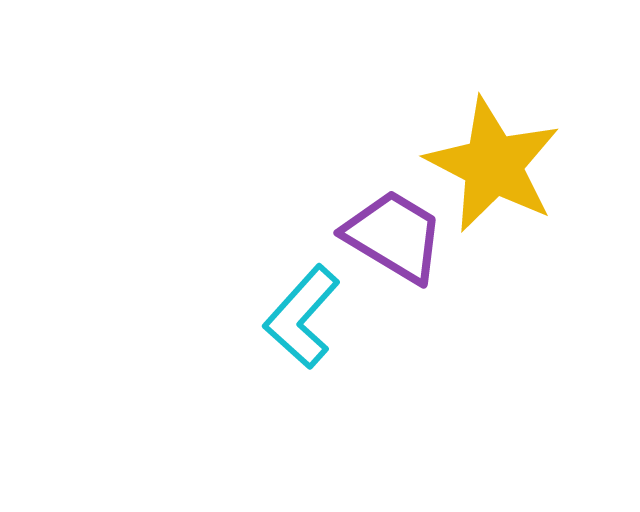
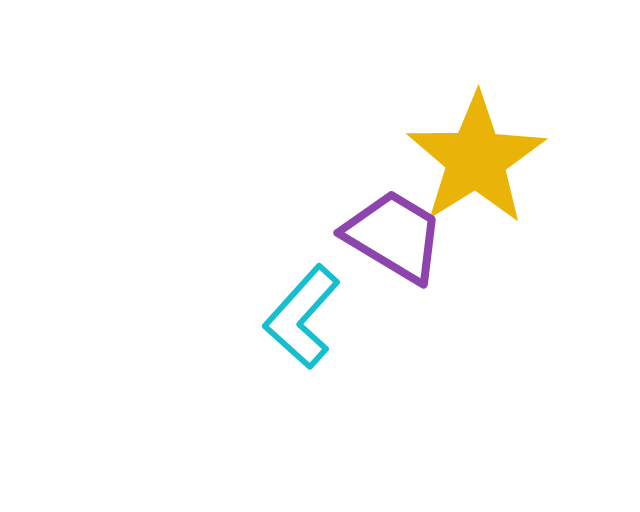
yellow star: moved 17 px left, 6 px up; rotated 13 degrees clockwise
